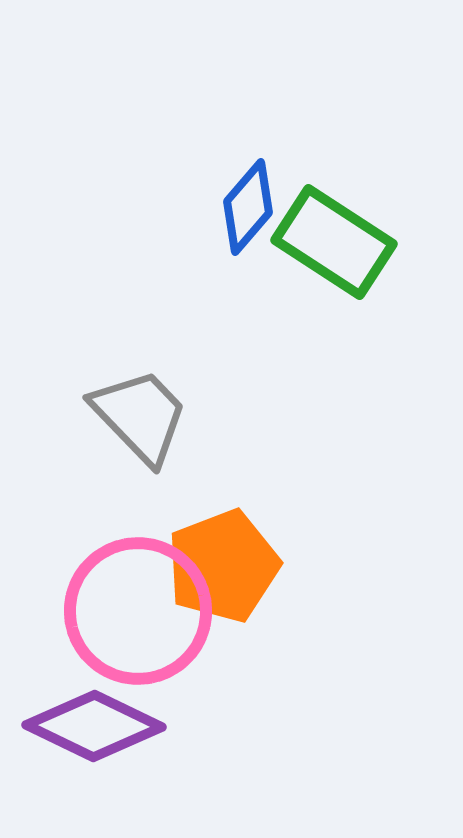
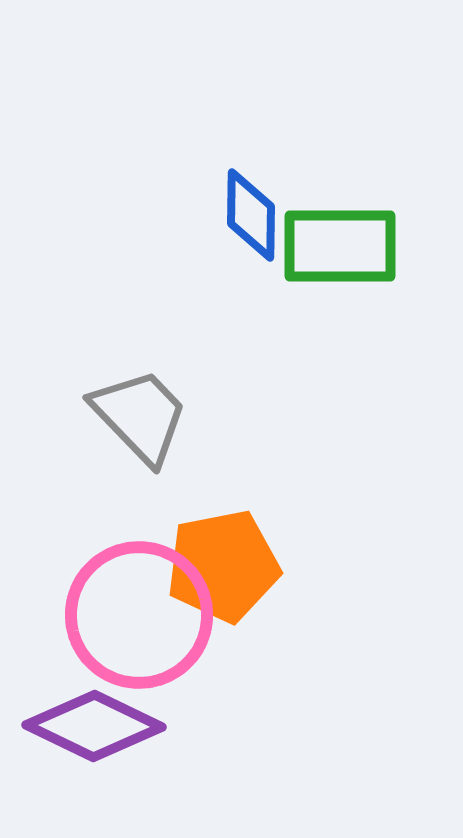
blue diamond: moved 3 px right, 8 px down; rotated 40 degrees counterclockwise
green rectangle: moved 6 px right, 4 px down; rotated 33 degrees counterclockwise
orange pentagon: rotated 10 degrees clockwise
pink circle: moved 1 px right, 4 px down
